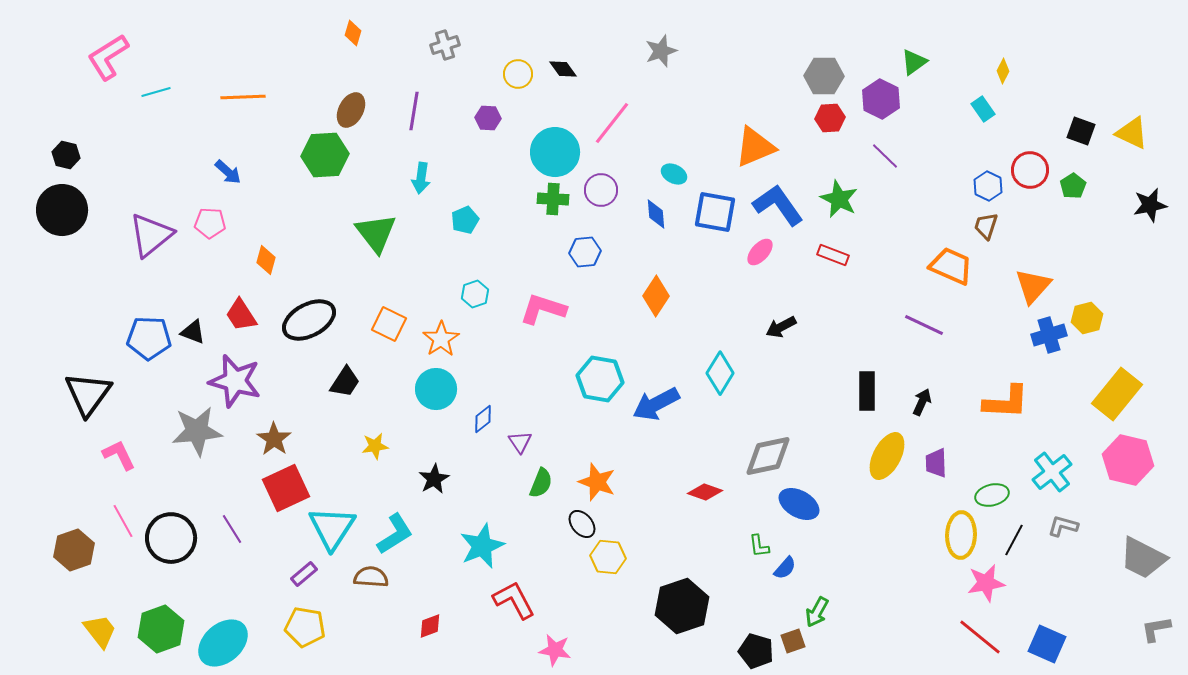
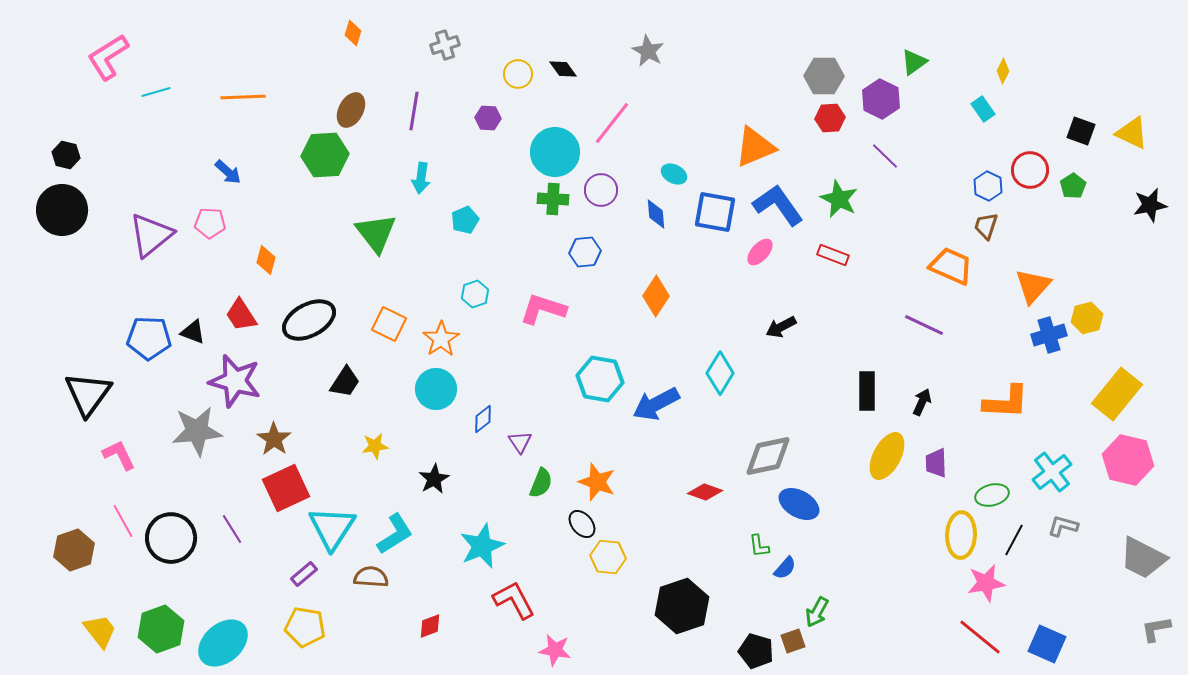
gray star at (661, 51): moved 13 px left; rotated 24 degrees counterclockwise
